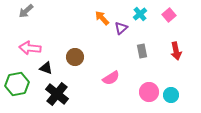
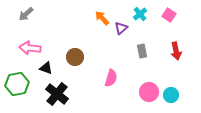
gray arrow: moved 3 px down
pink square: rotated 16 degrees counterclockwise
pink semicircle: rotated 42 degrees counterclockwise
